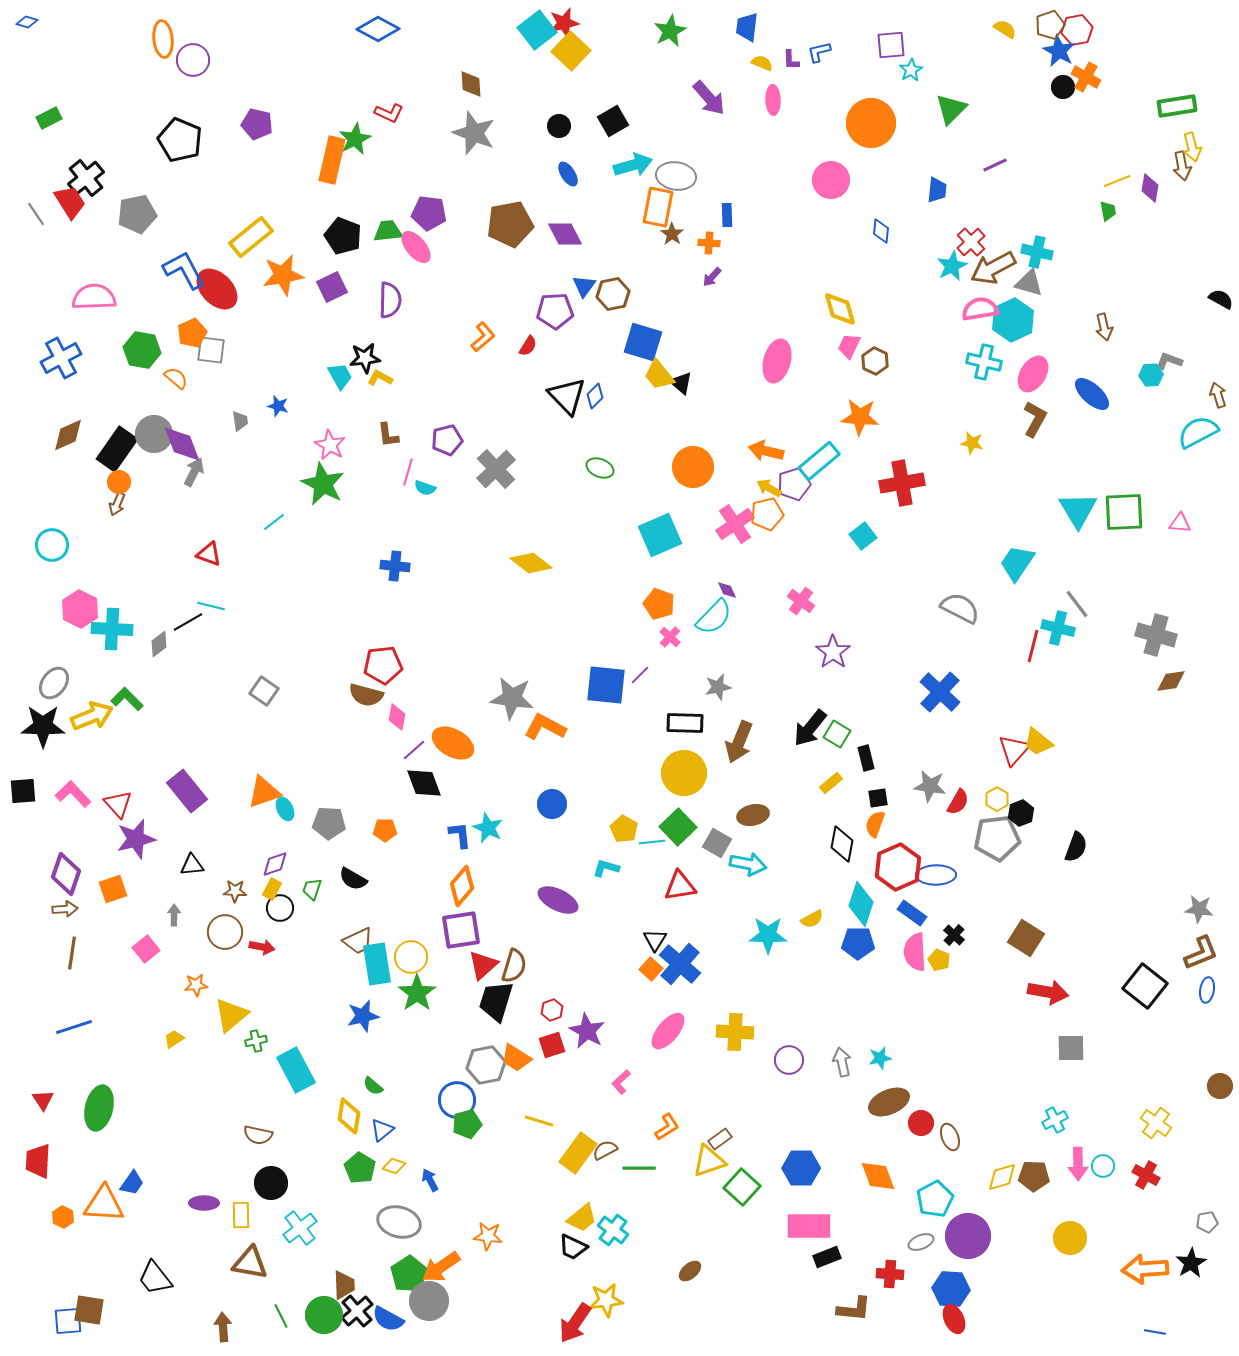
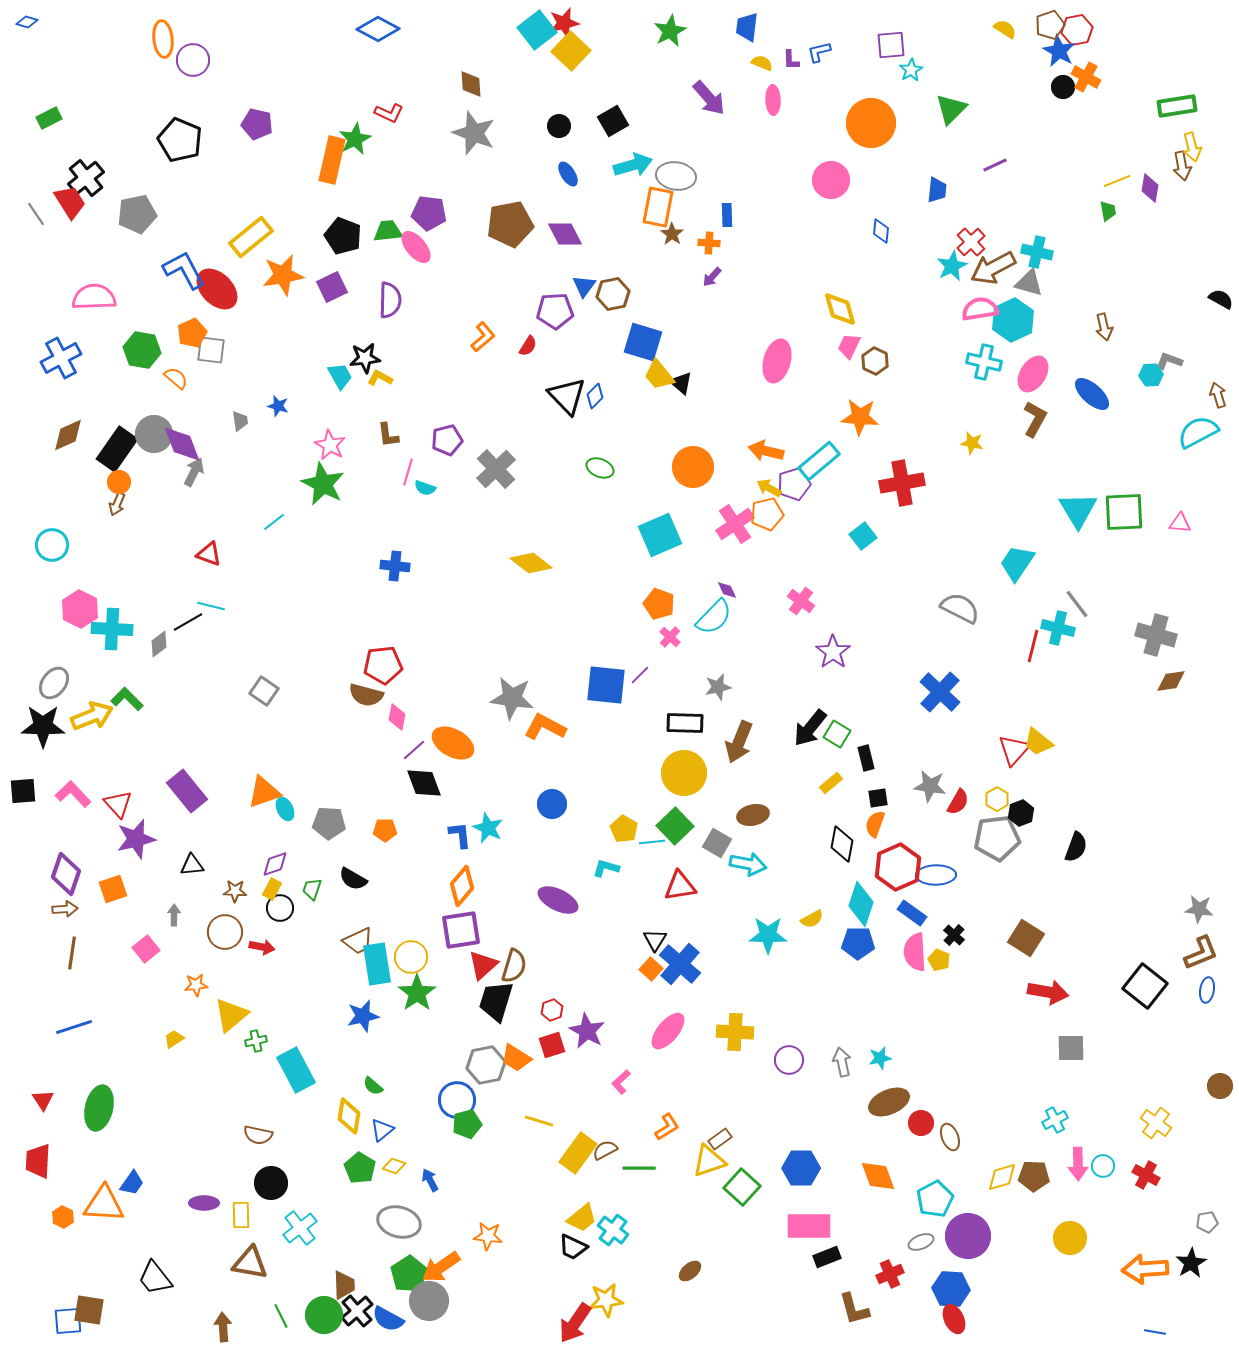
green square at (678, 827): moved 3 px left, 1 px up
red cross at (890, 1274): rotated 28 degrees counterclockwise
brown L-shape at (854, 1309): rotated 69 degrees clockwise
